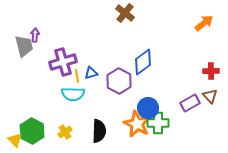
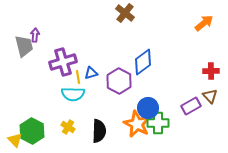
yellow line: moved 1 px right, 1 px down
purple rectangle: moved 1 px right, 3 px down
yellow cross: moved 3 px right, 5 px up; rotated 24 degrees counterclockwise
